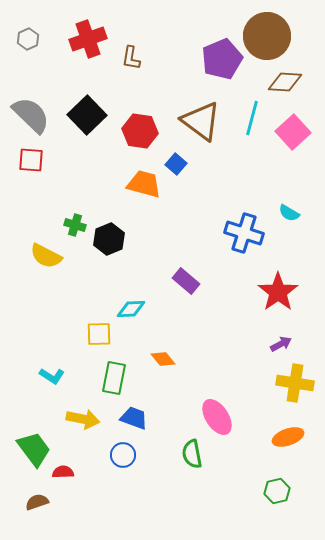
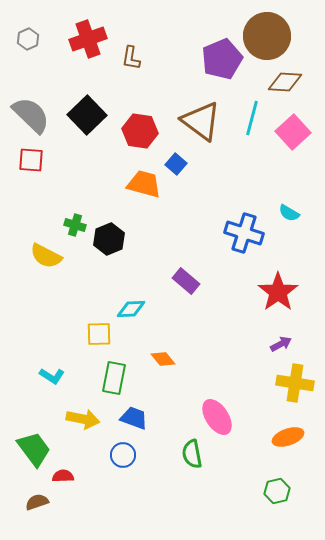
red semicircle: moved 4 px down
